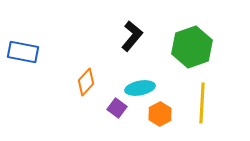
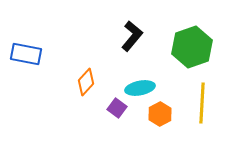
blue rectangle: moved 3 px right, 2 px down
